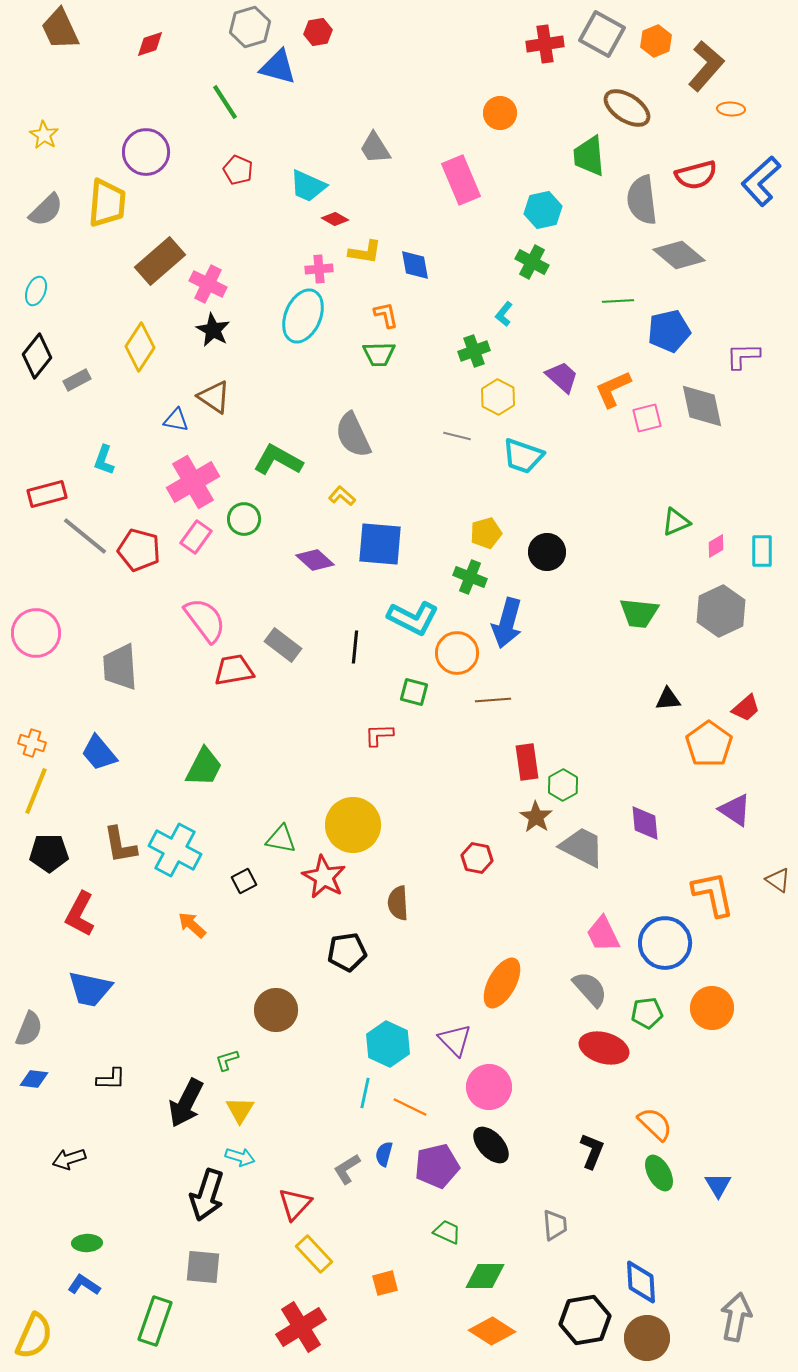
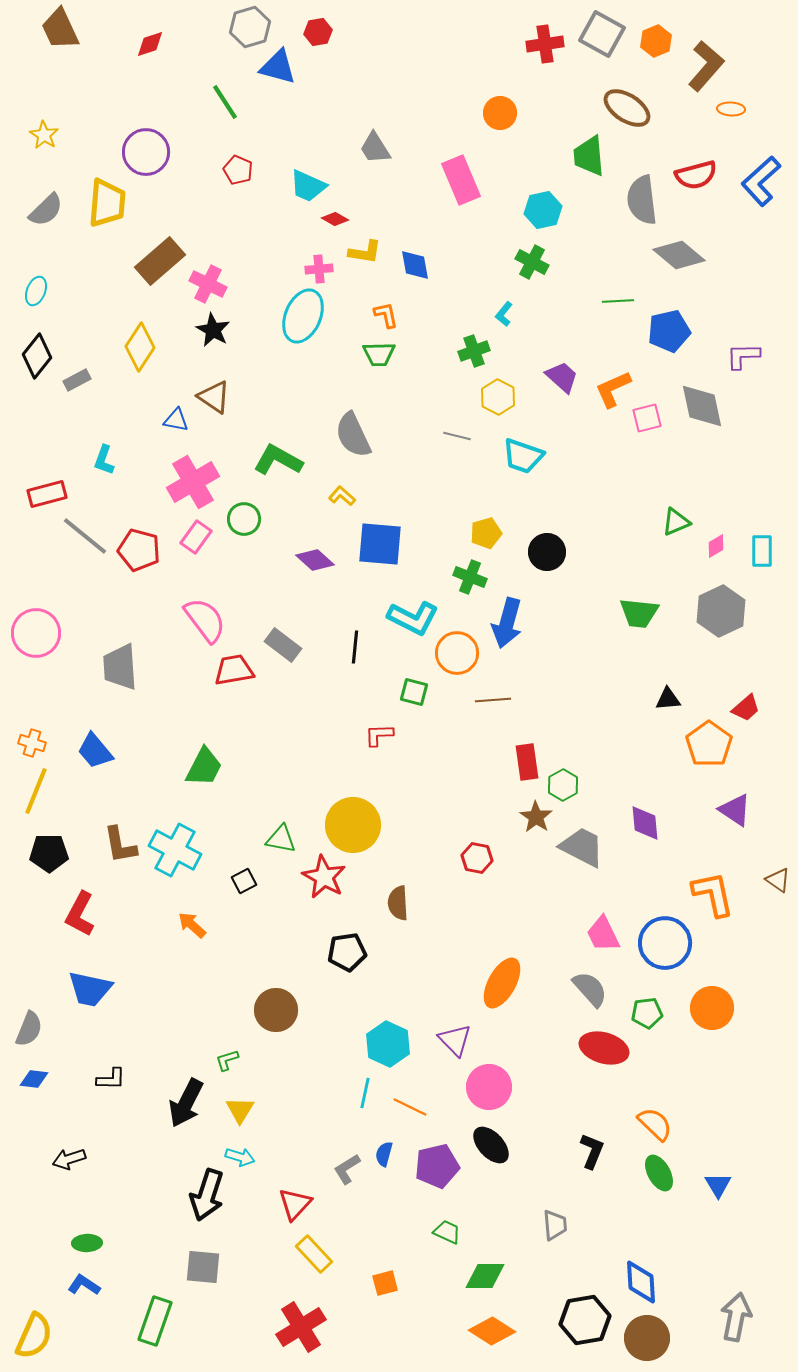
blue trapezoid at (99, 753): moved 4 px left, 2 px up
